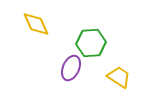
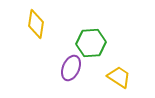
yellow diamond: rotated 32 degrees clockwise
